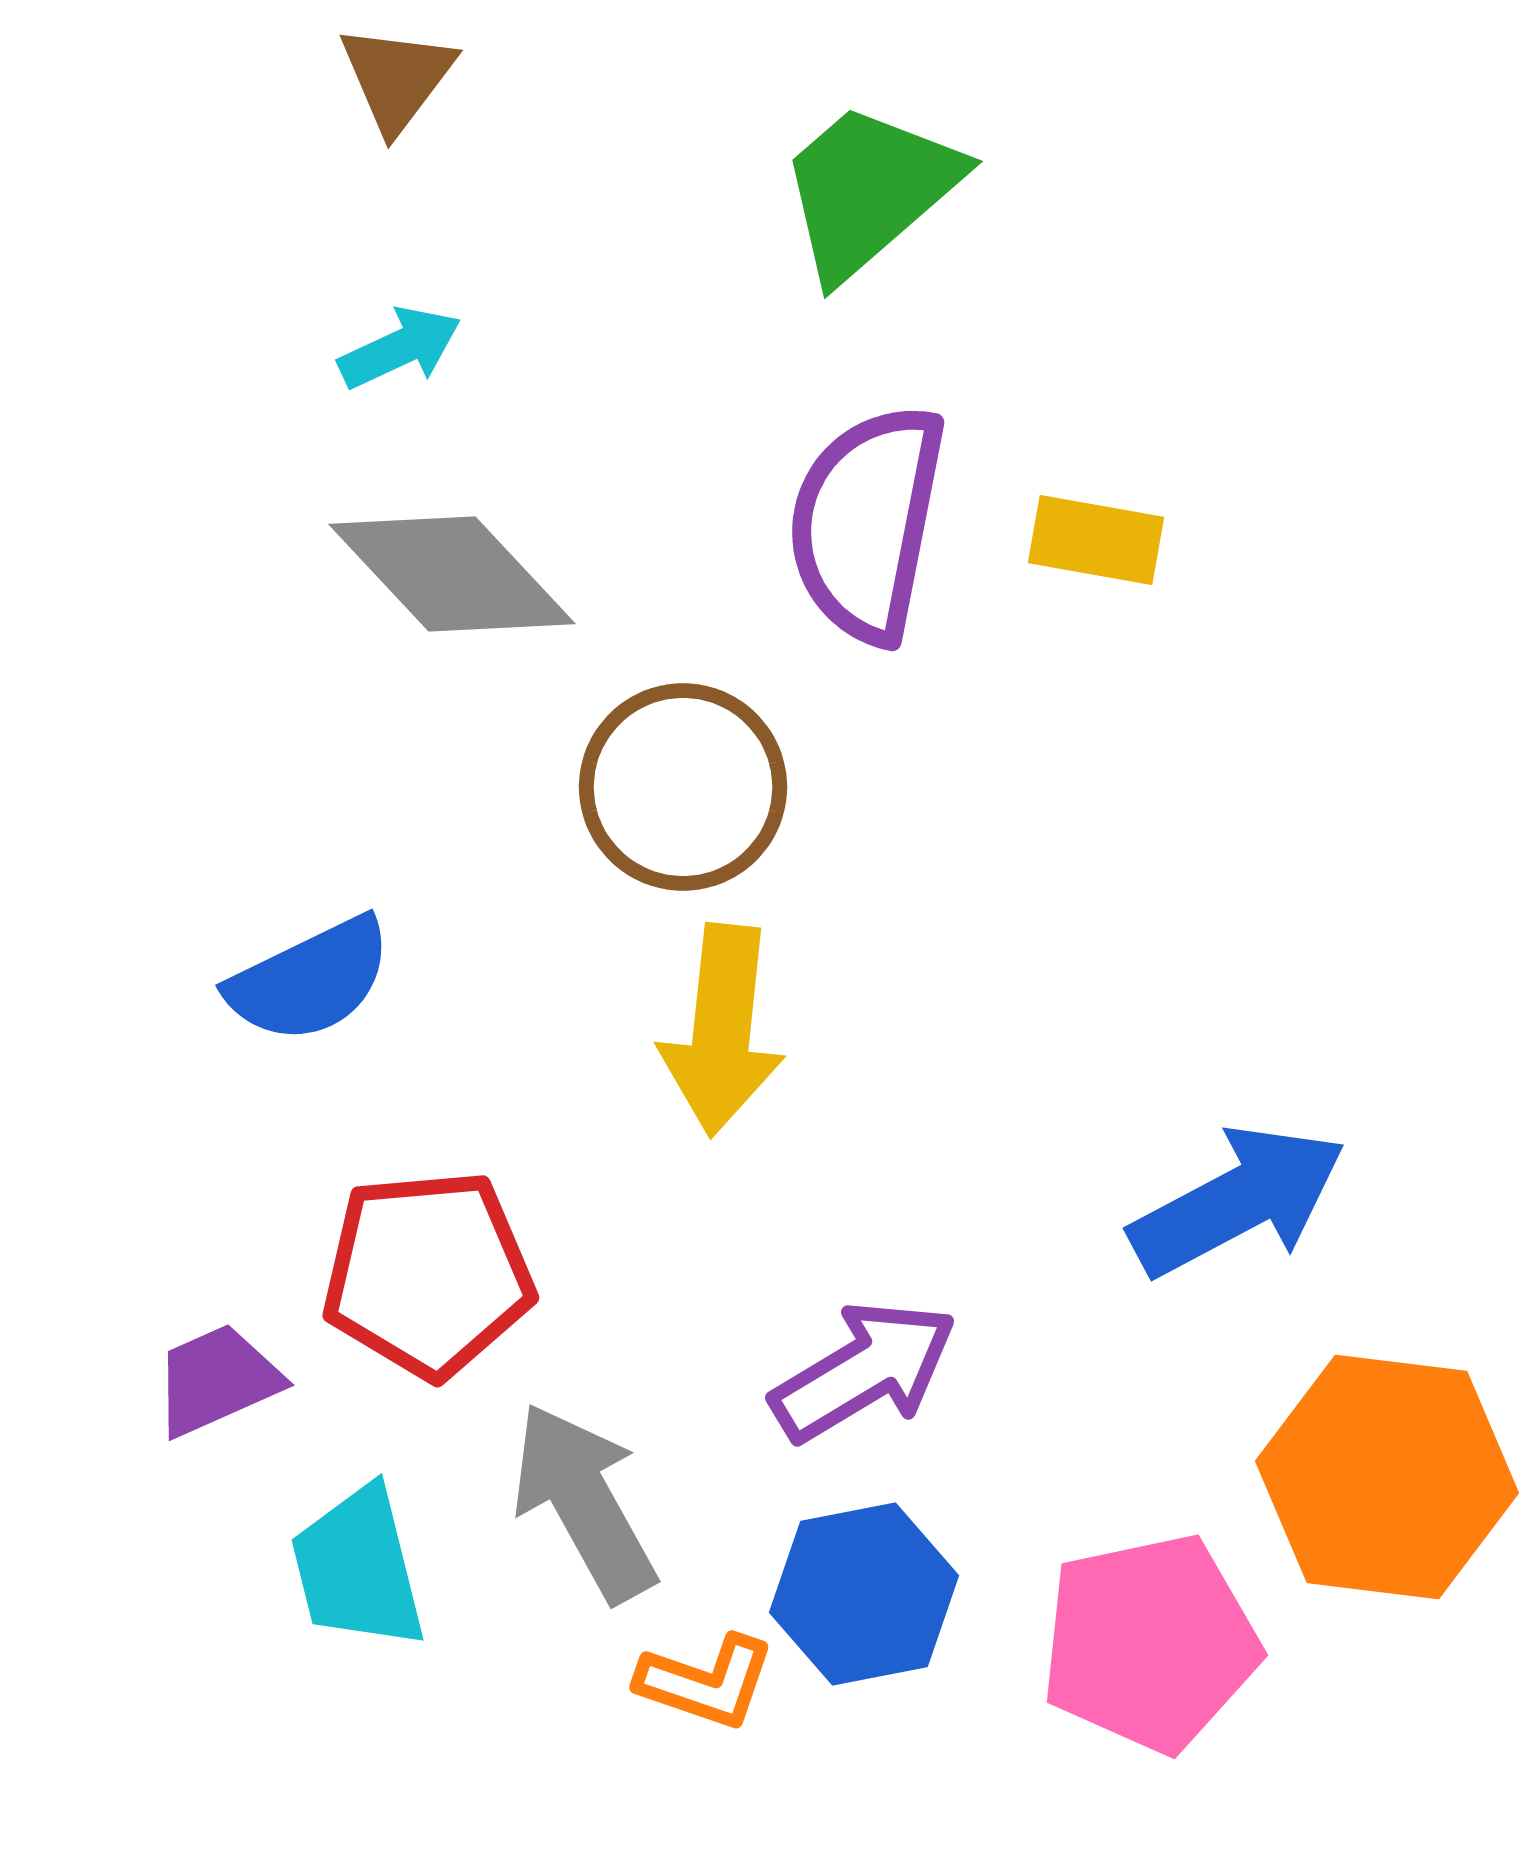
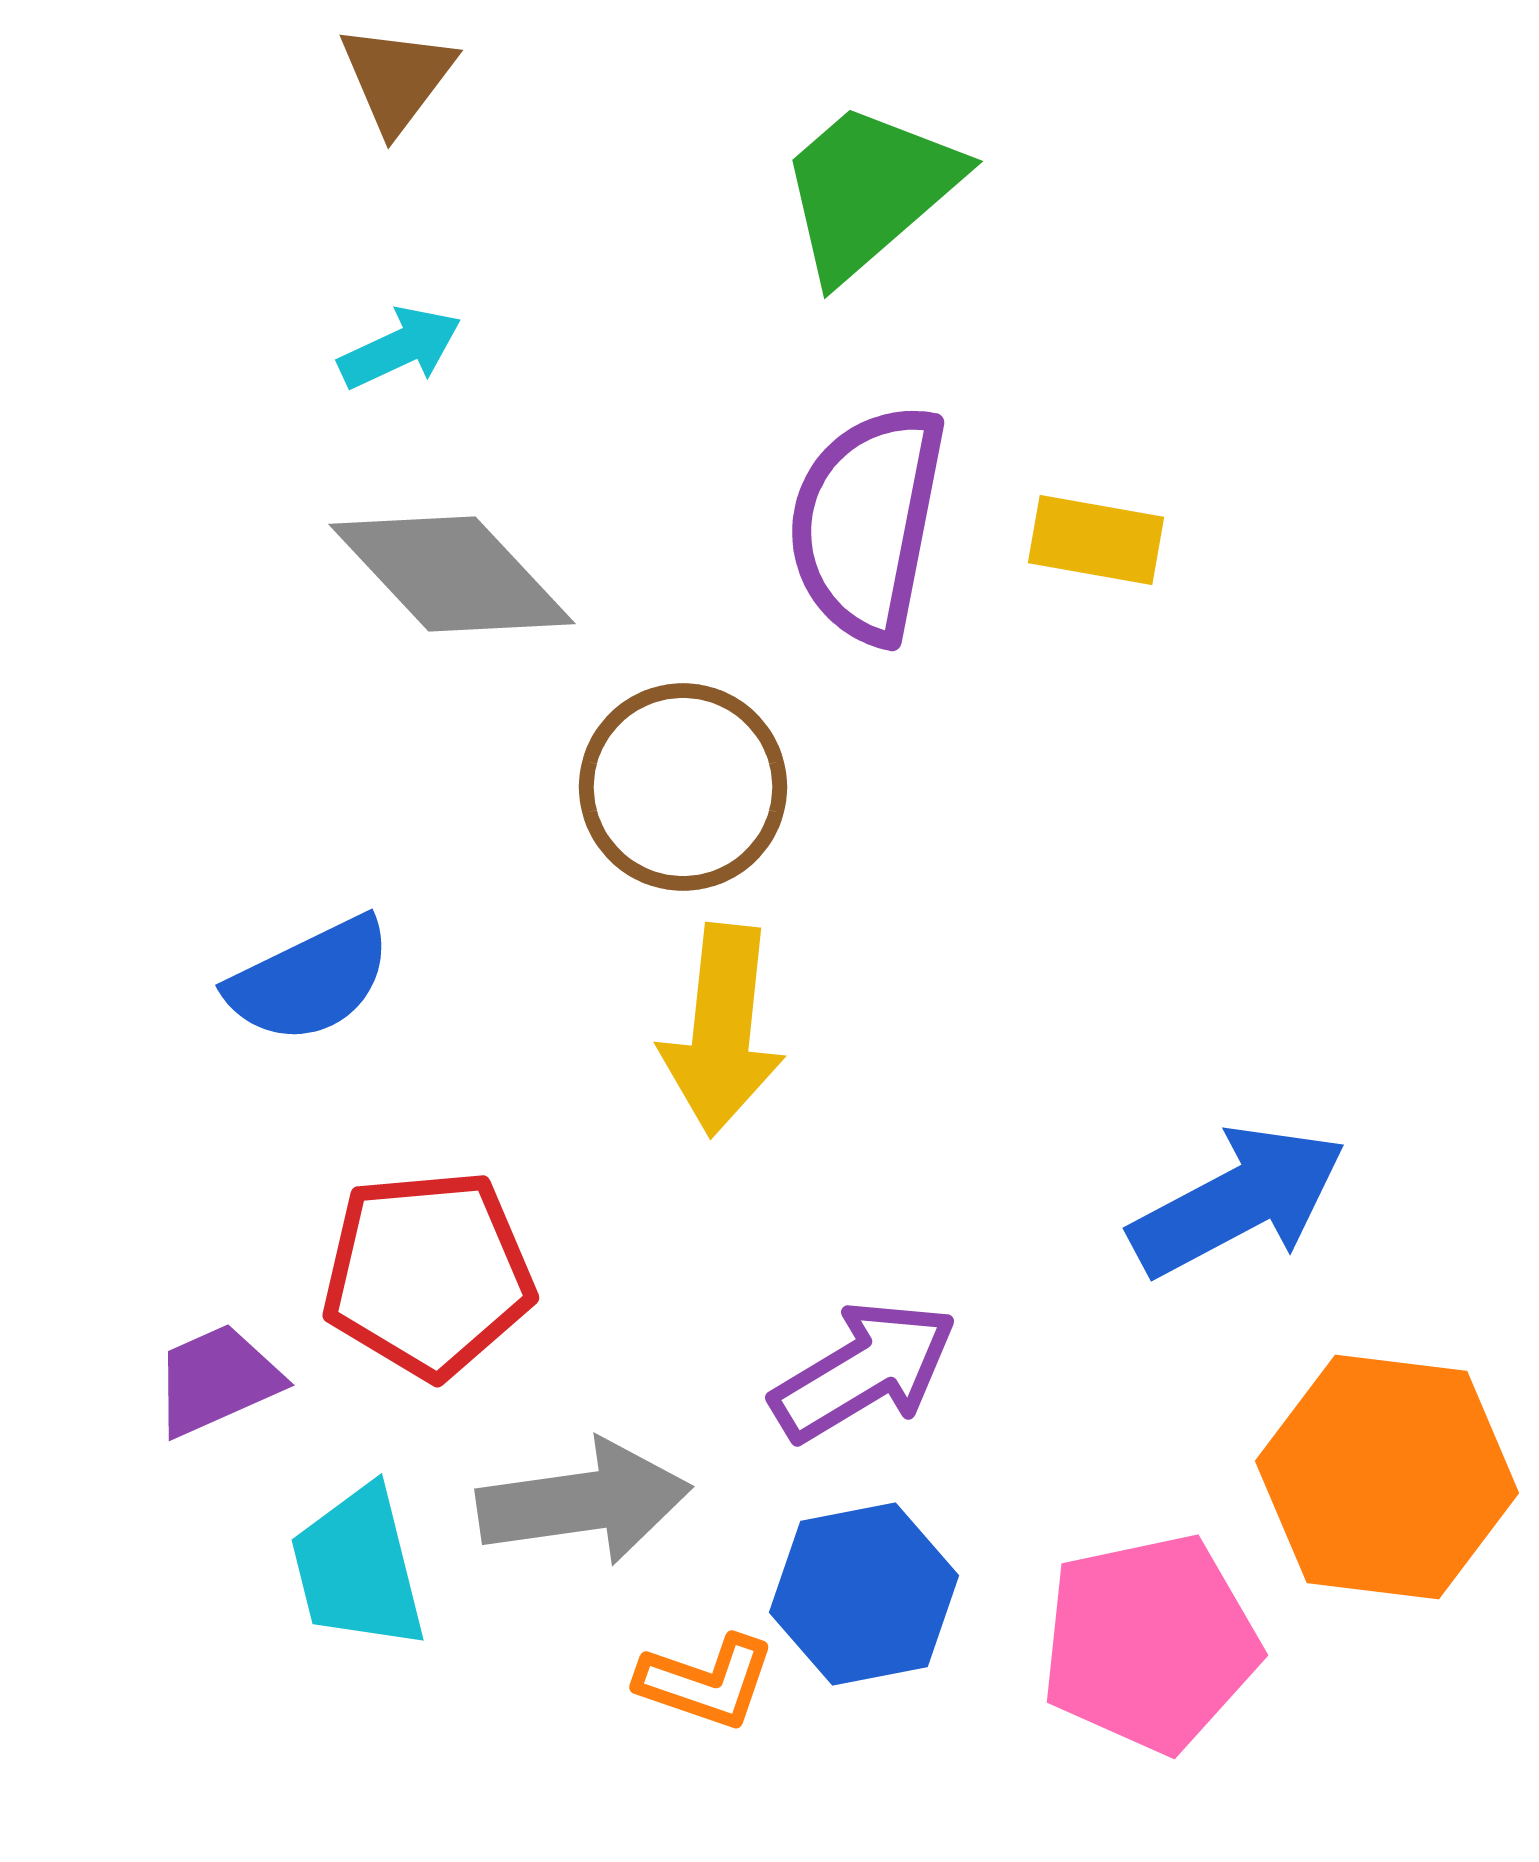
gray arrow: rotated 111 degrees clockwise
